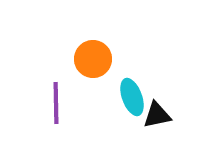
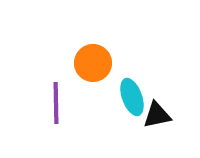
orange circle: moved 4 px down
